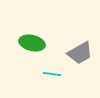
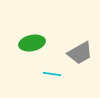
green ellipse: rotated 25 degrees counterclockwise
